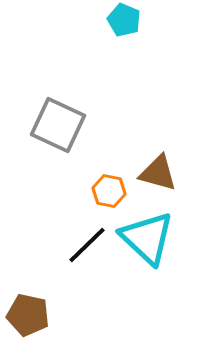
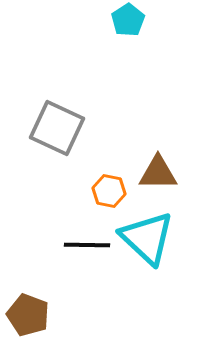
cyan pentagon: moved 4 px right; rotated 16 degrees clockwise
gray square: moved 1 px left, 3 px down
brown triangle: rotated 15 degrees counterclockwise
black line: rotated 45 degrees clockwise
brown pentagon: rotated 9 degrees clockwise
